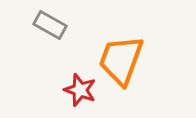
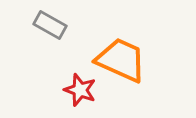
orange trapezoid: rotated 94 degrees clockwise
